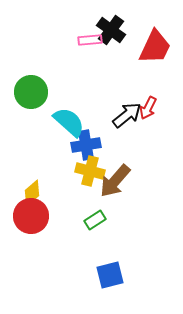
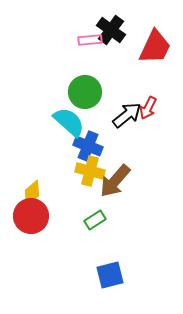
green circle: moved 54 px right
blue cross: moved 2 px right, 1 px down; rotated 32 degrees clockwise
